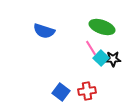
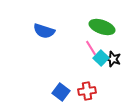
black star: rotated 21 degrees clockwise
